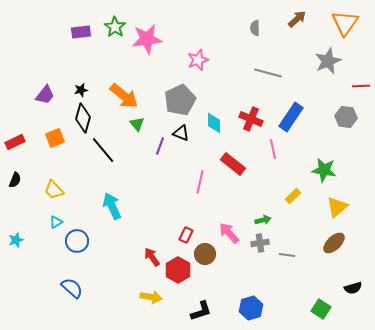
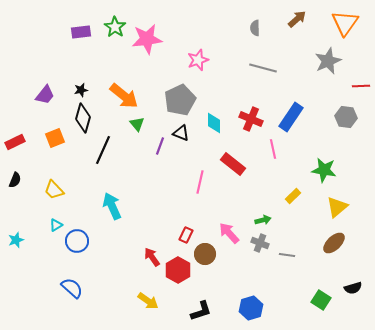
gray line at (268, 73): moved 5 px left, 5 px up
black line at (103, 150): rotated 64 degrees clockwise
cyan triangle at (56, 222): moved 3 px down
gray cross at (260, 243): rotated 30 degrees clockwise
yellow arrow at (151, 297): moved 3 px left, 4 px down; rotated 25 degrees clockwise
green square at (321, 309): moved 9 px up
